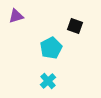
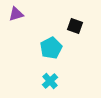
purple triangle: moved 2 px up
cyan cross: moved 2 px right
